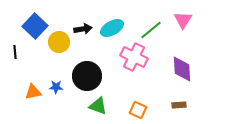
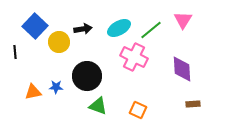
cyan ellipse: moved 7 px right
brown rectangle: moved 14 px right, 1 px up
